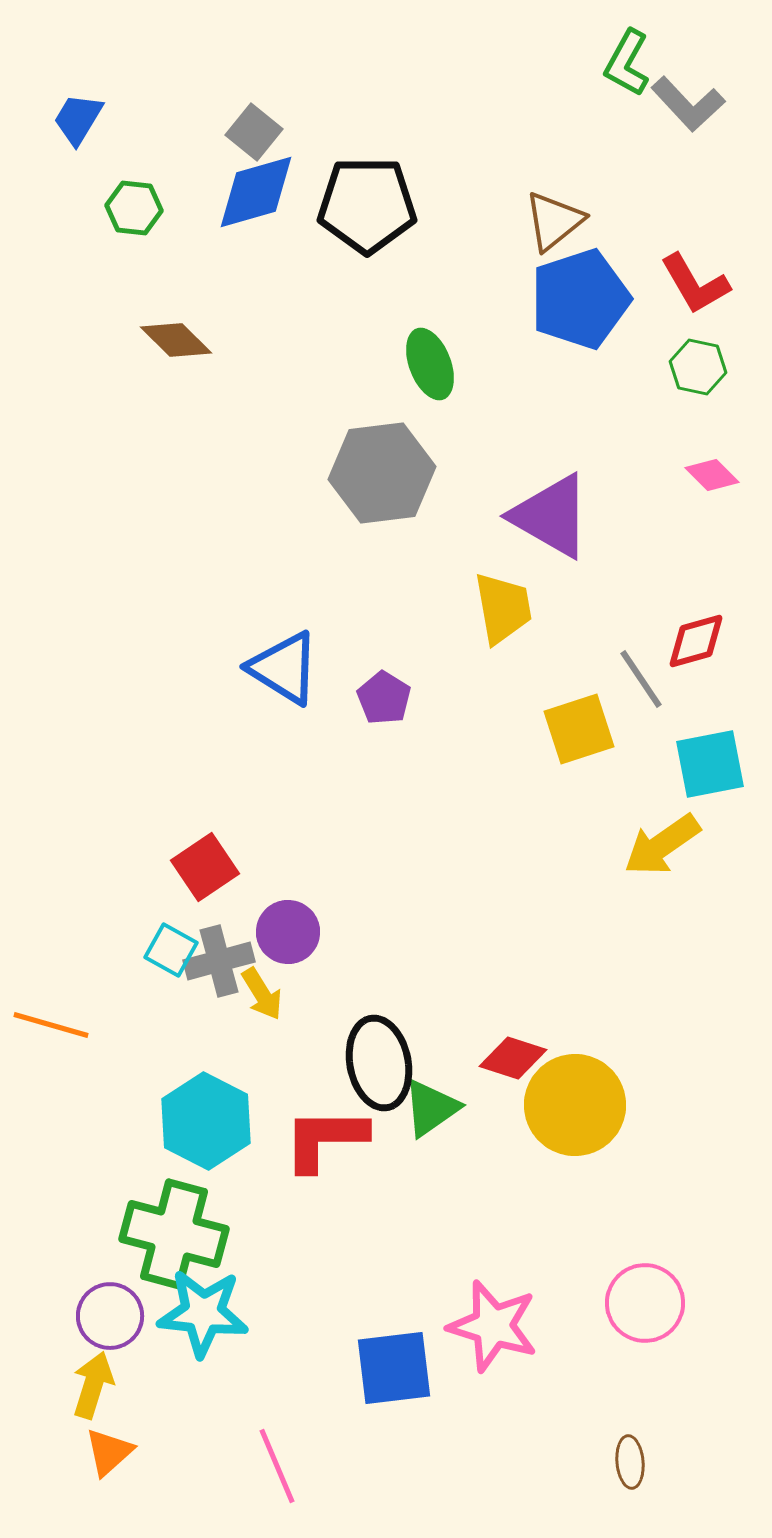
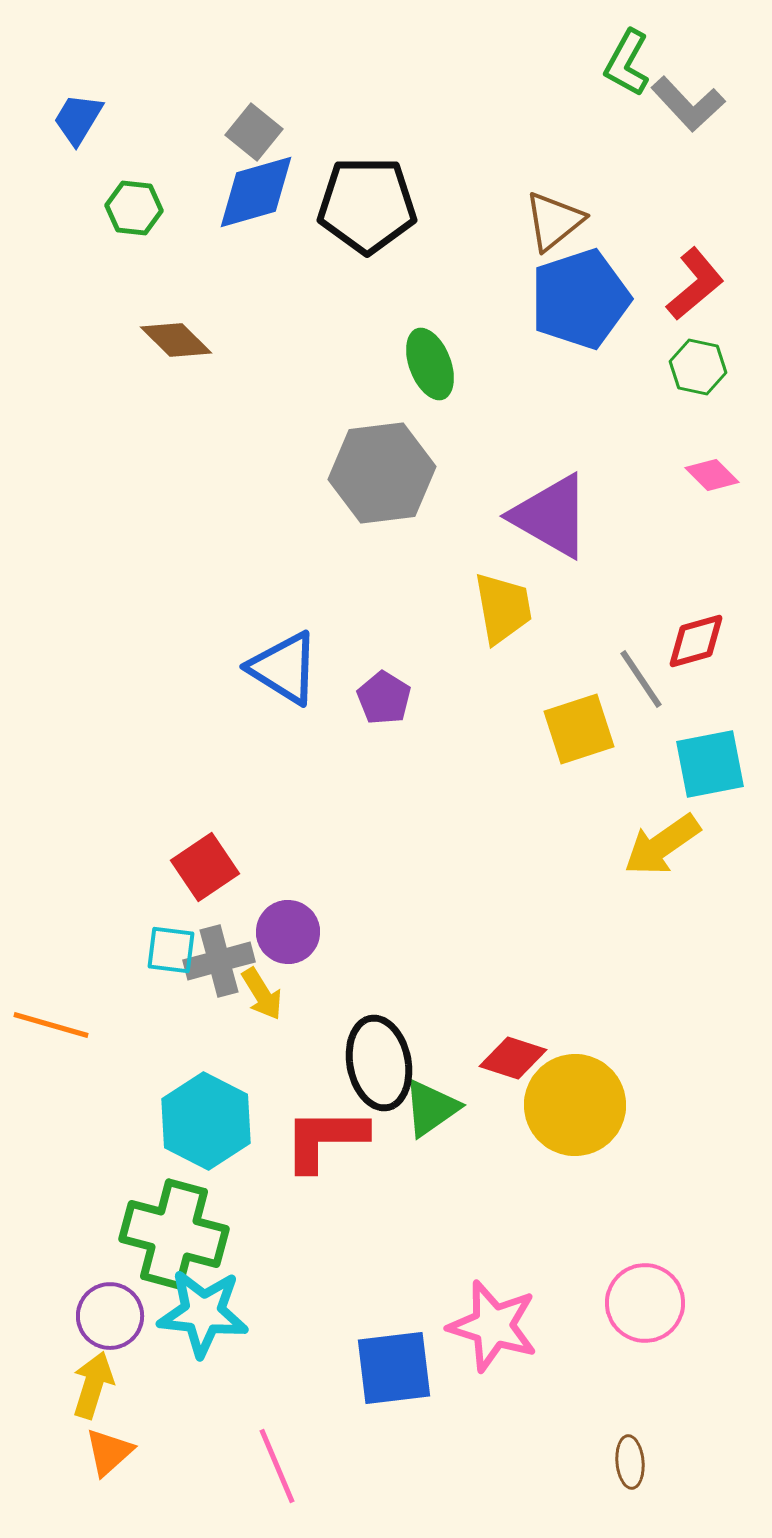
red L-shape at (695, 284): rotated 100 degrees counterclockwise
cyan square at (171, 950): rotated 22 degrees counterclockwise
